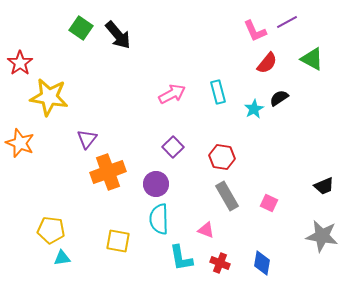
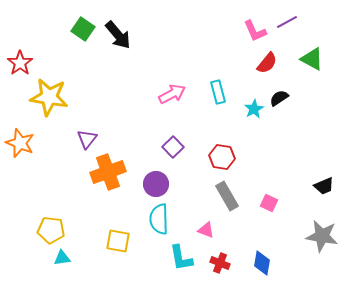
green square: moved 2 px right, 1 px down
